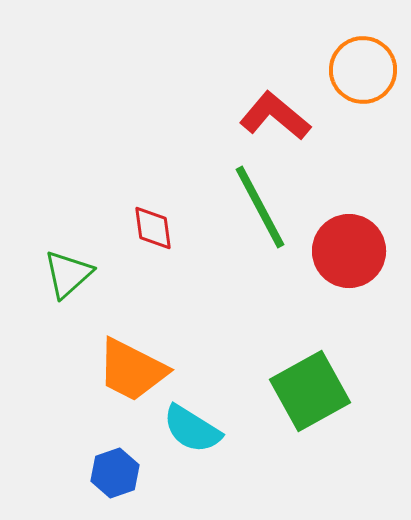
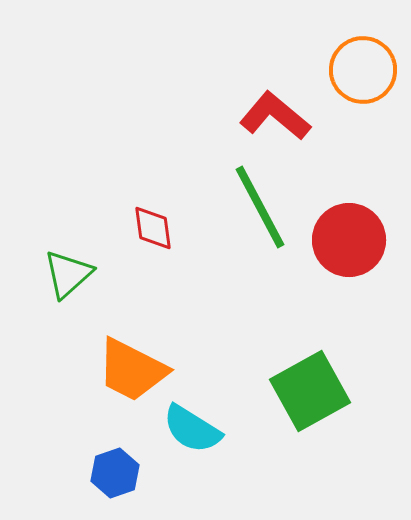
red circle: moved 11 px up
